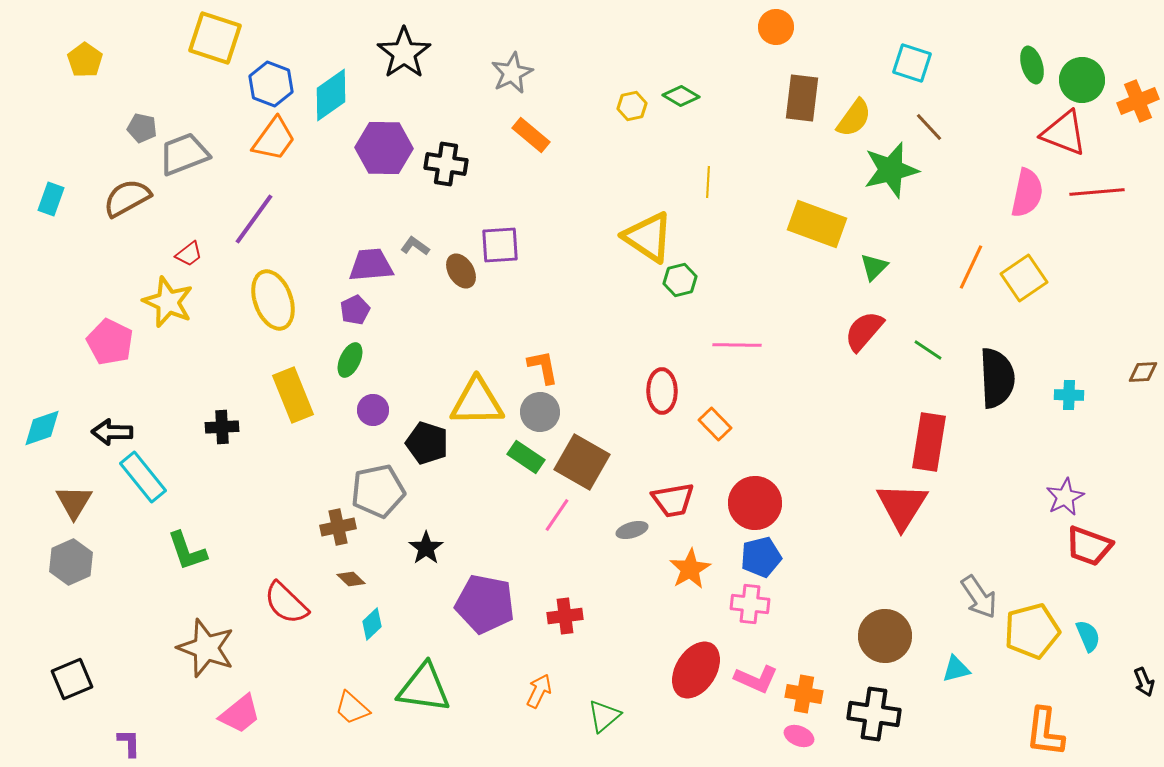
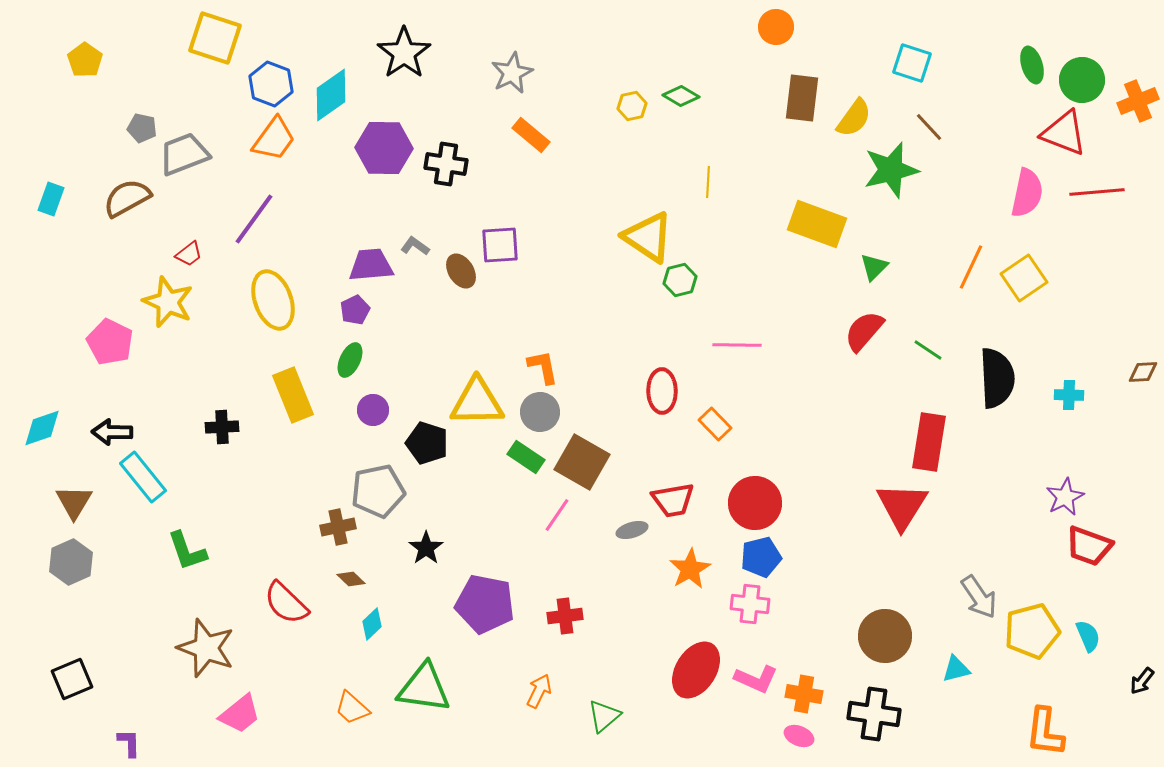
black arrow at (1144, 682): moved 2 px left, 1 px up; rotated 60 degrees clockwise
